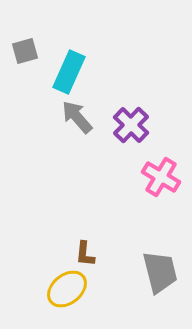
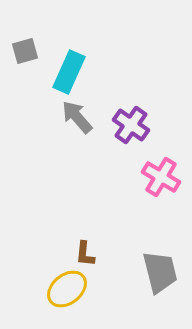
purple cross: rotated 9 degrees counterclockwise
